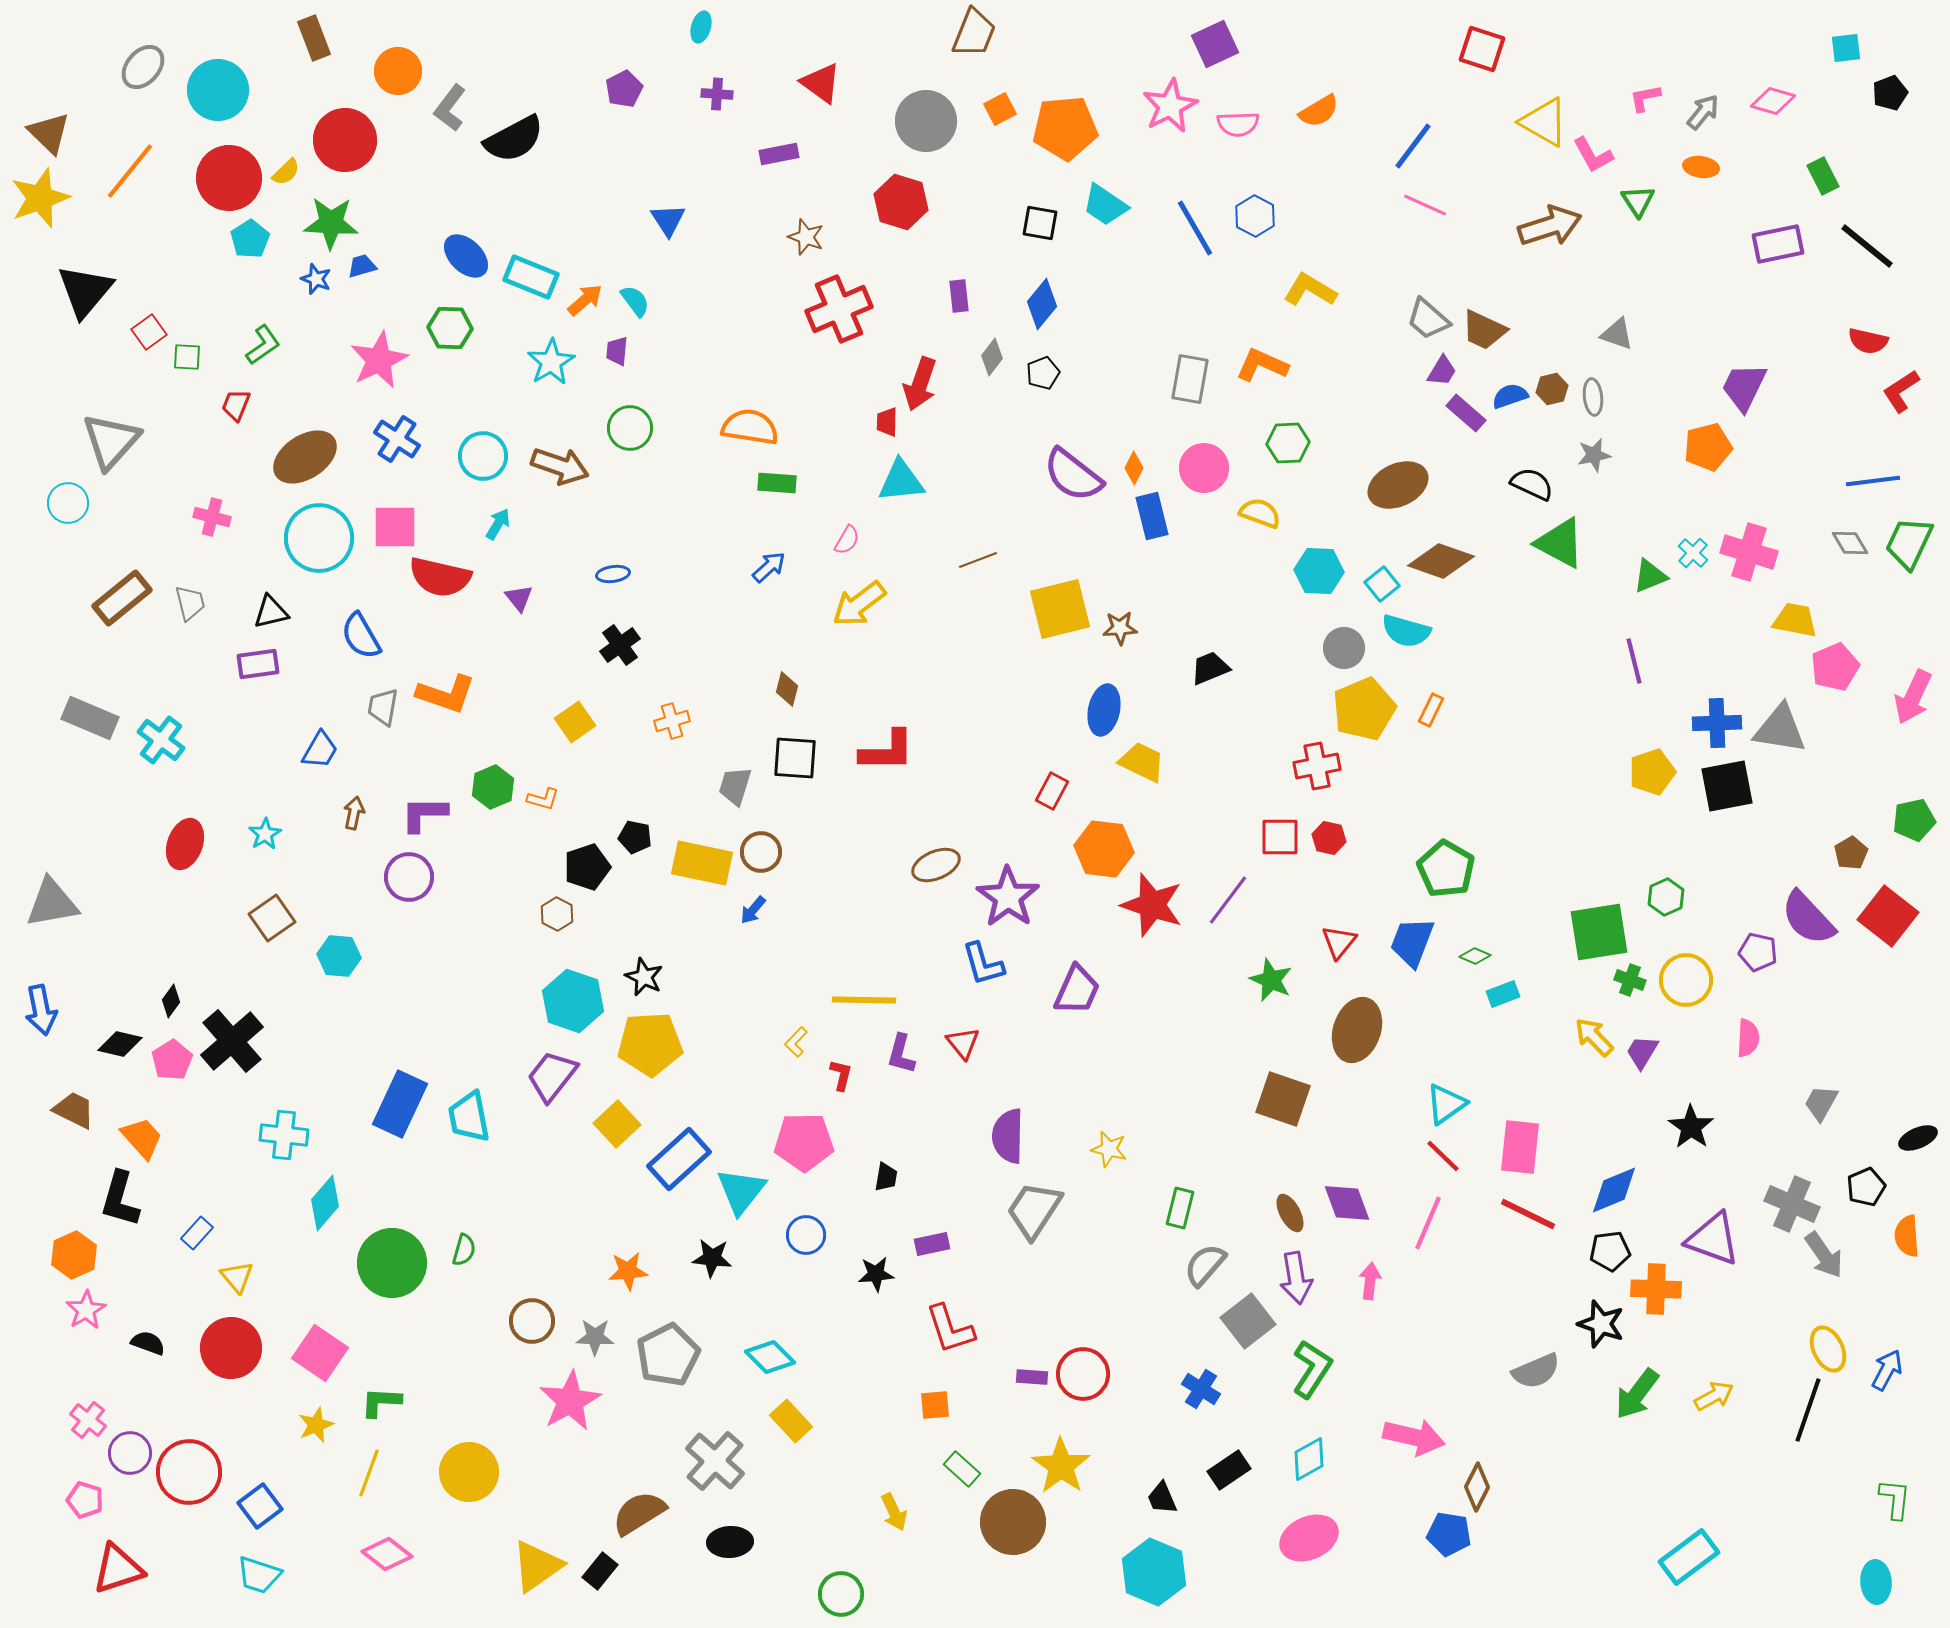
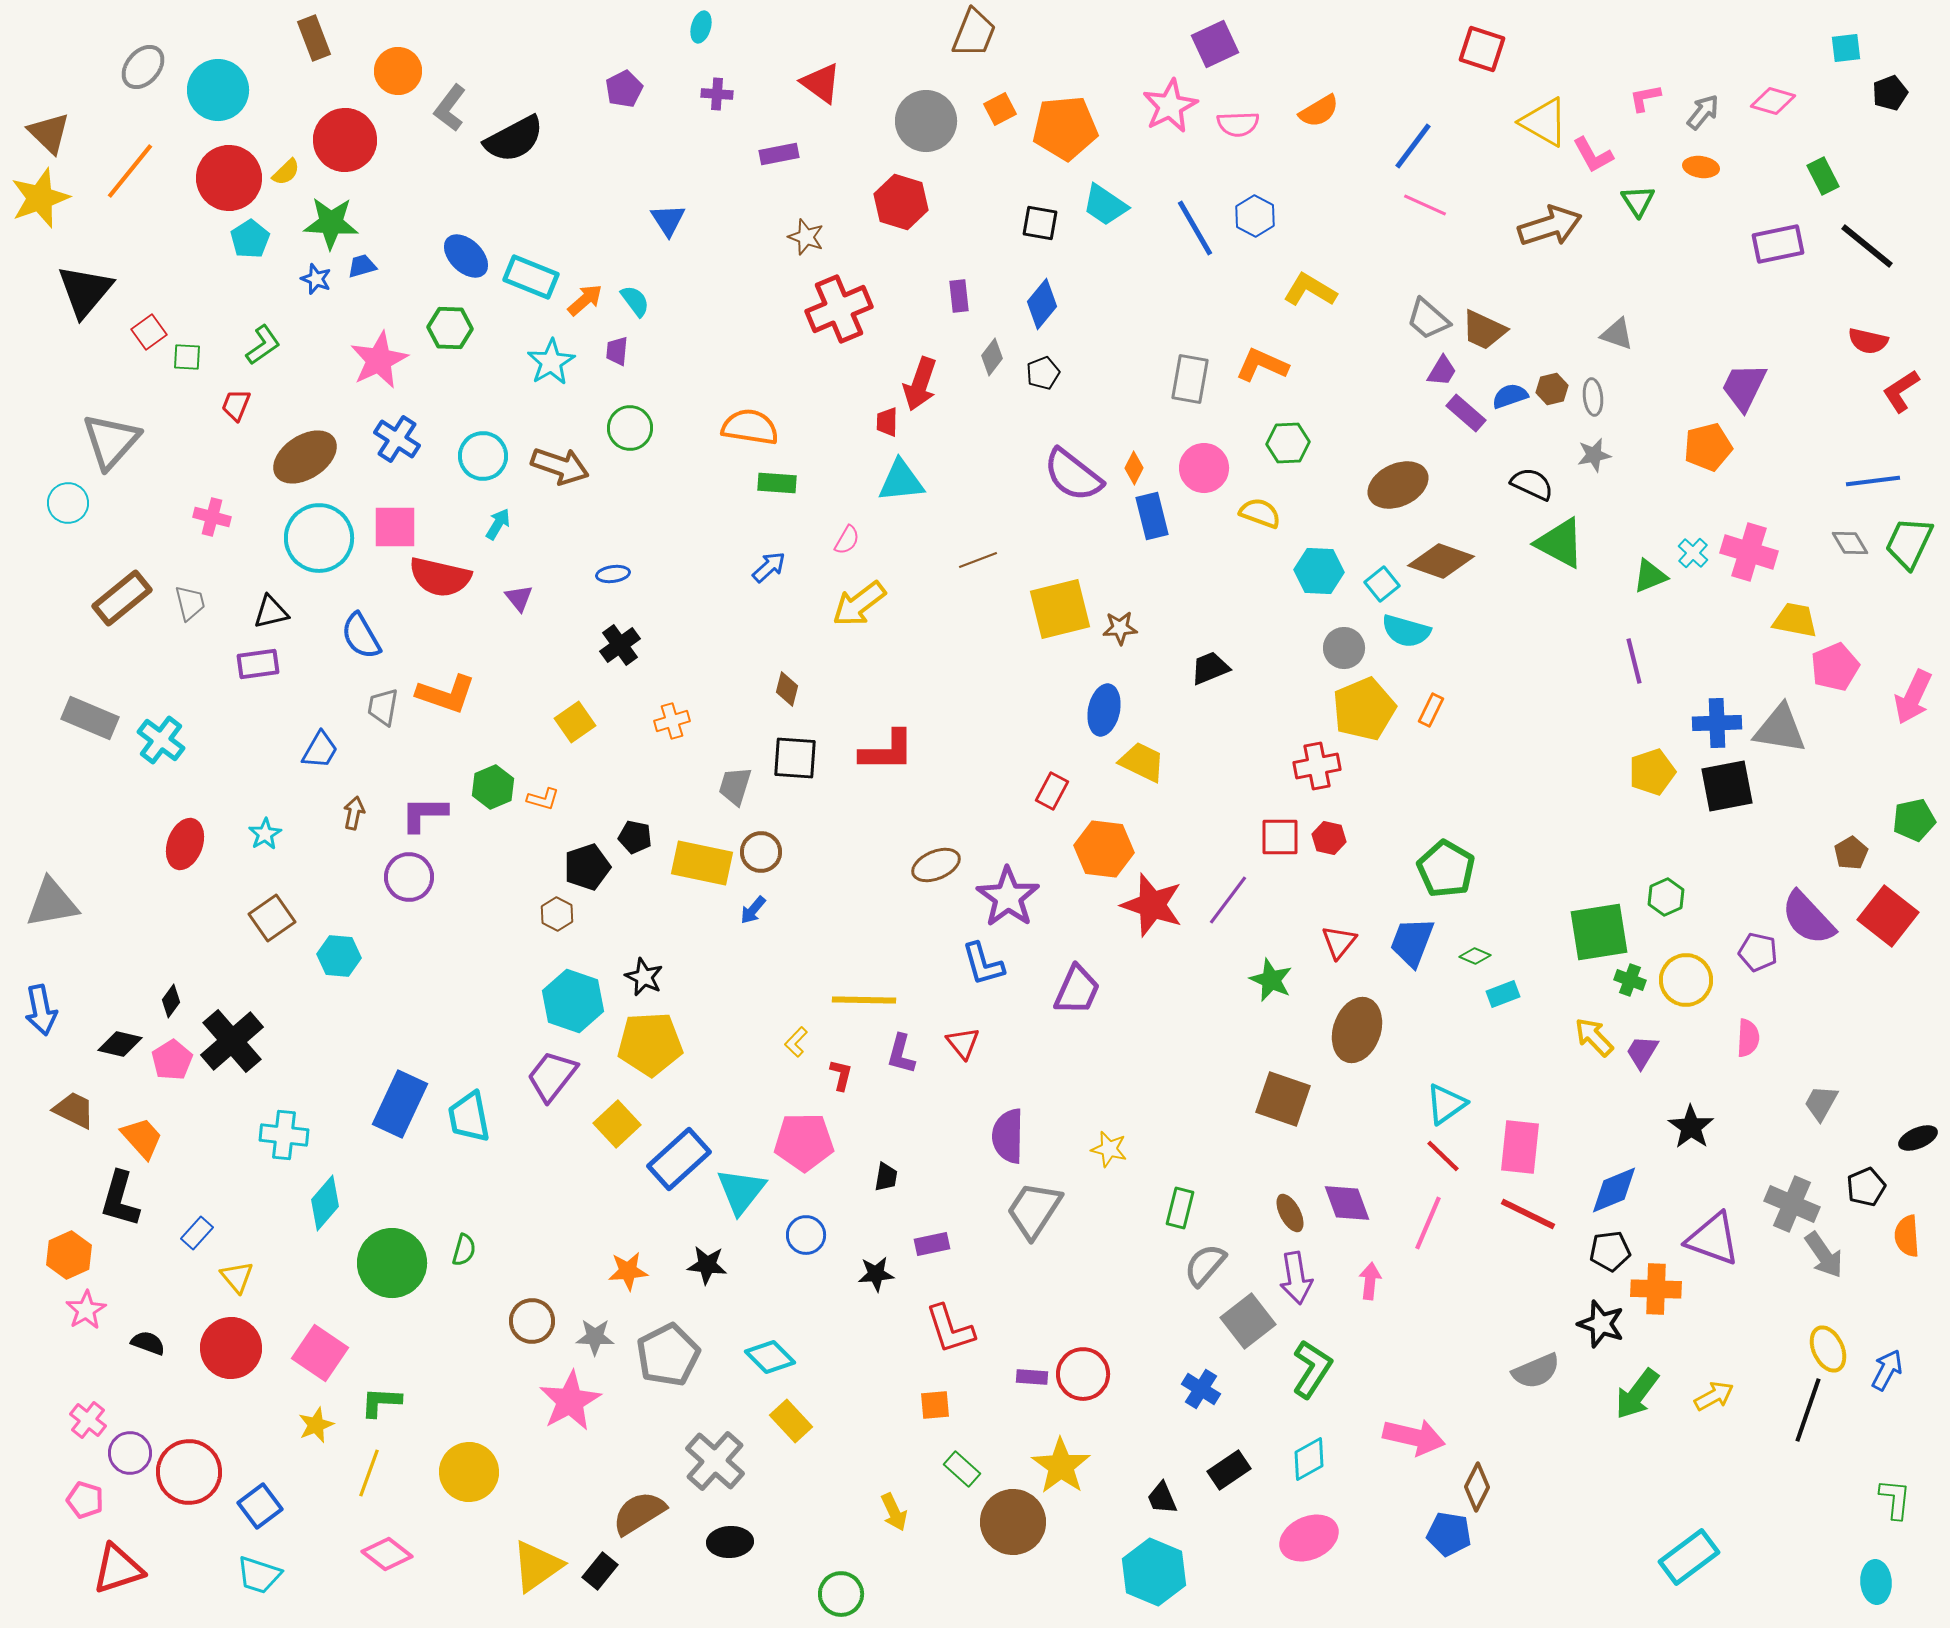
orange hexagon at (74, 1255): moved 5 px left
black star at (712, 1258): moved 5 px left, 7 px down
